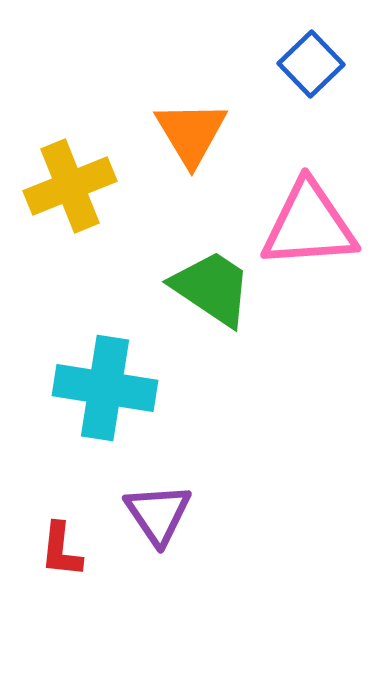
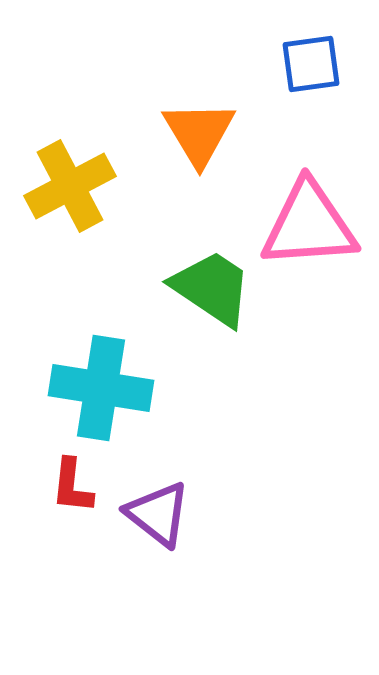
blue square: rotated 36 degrees clockwise
orange triangle: moved 8 px right
yellow cross: rotated 6 degrees counterclockwise
cyan cross: moved 4 px left
purple triangle: rotated 18 degrees counterclockwise
red L-shape: moved 11 px right, 64 px up
